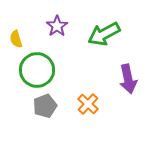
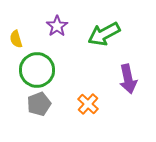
gray pentagon: moved 6 px left, 2 px up
